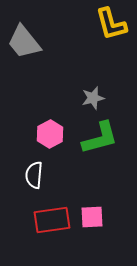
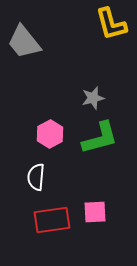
white semicircle: moved 2 px right, 2 px down
pink square: moved 3 px right, 5 px up
